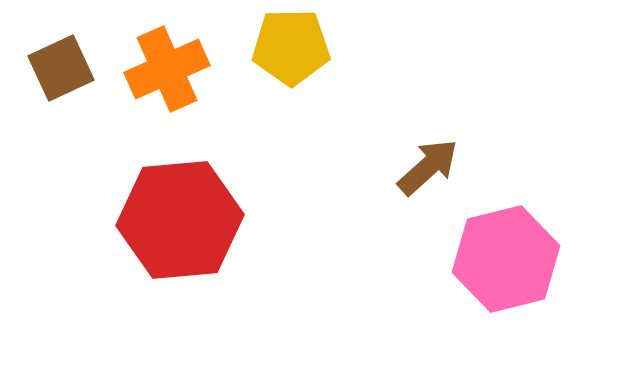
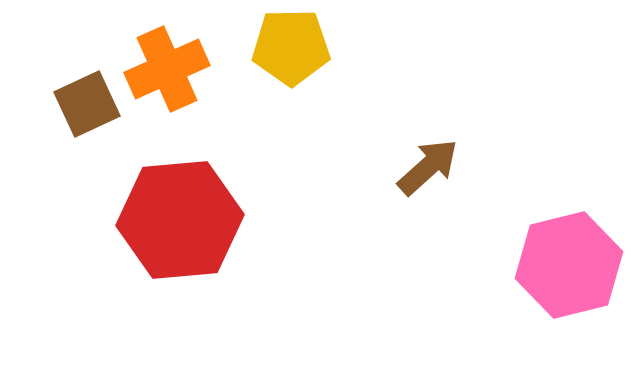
brown square: moved 26 px right, 36 px down
pink hexagon: moved 63 px right, 6 px down
